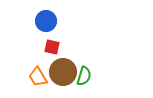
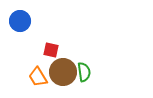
blue circle: moved 26 px left
red square: moved 1 px left, 3 px down
green semicircle: moved 4 px up; rotated 24 degrees counterclockwise
